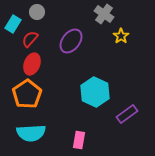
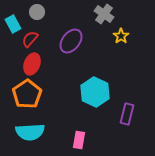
cyan rectangle: rotated 60 degrees counterclockwise
purple rectangle: rotated 40 degrees counterclockwise
cyan semicircle: moved 1 px left, 1 px up
